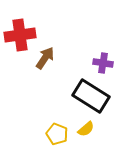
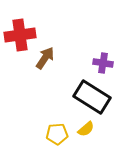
black rectangle: moved 1 px right, 1 px down
yellow pentagon: rotated 25 degrees counterclockwise
